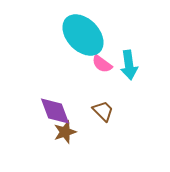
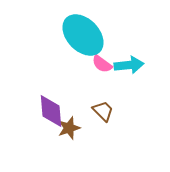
cyan arrow: rotated 88 degrees counterclockwise
purple diamond: moved 4 px left; rotated 16 degrees clockwise
brown star: moved 4 px right, 4 px up
